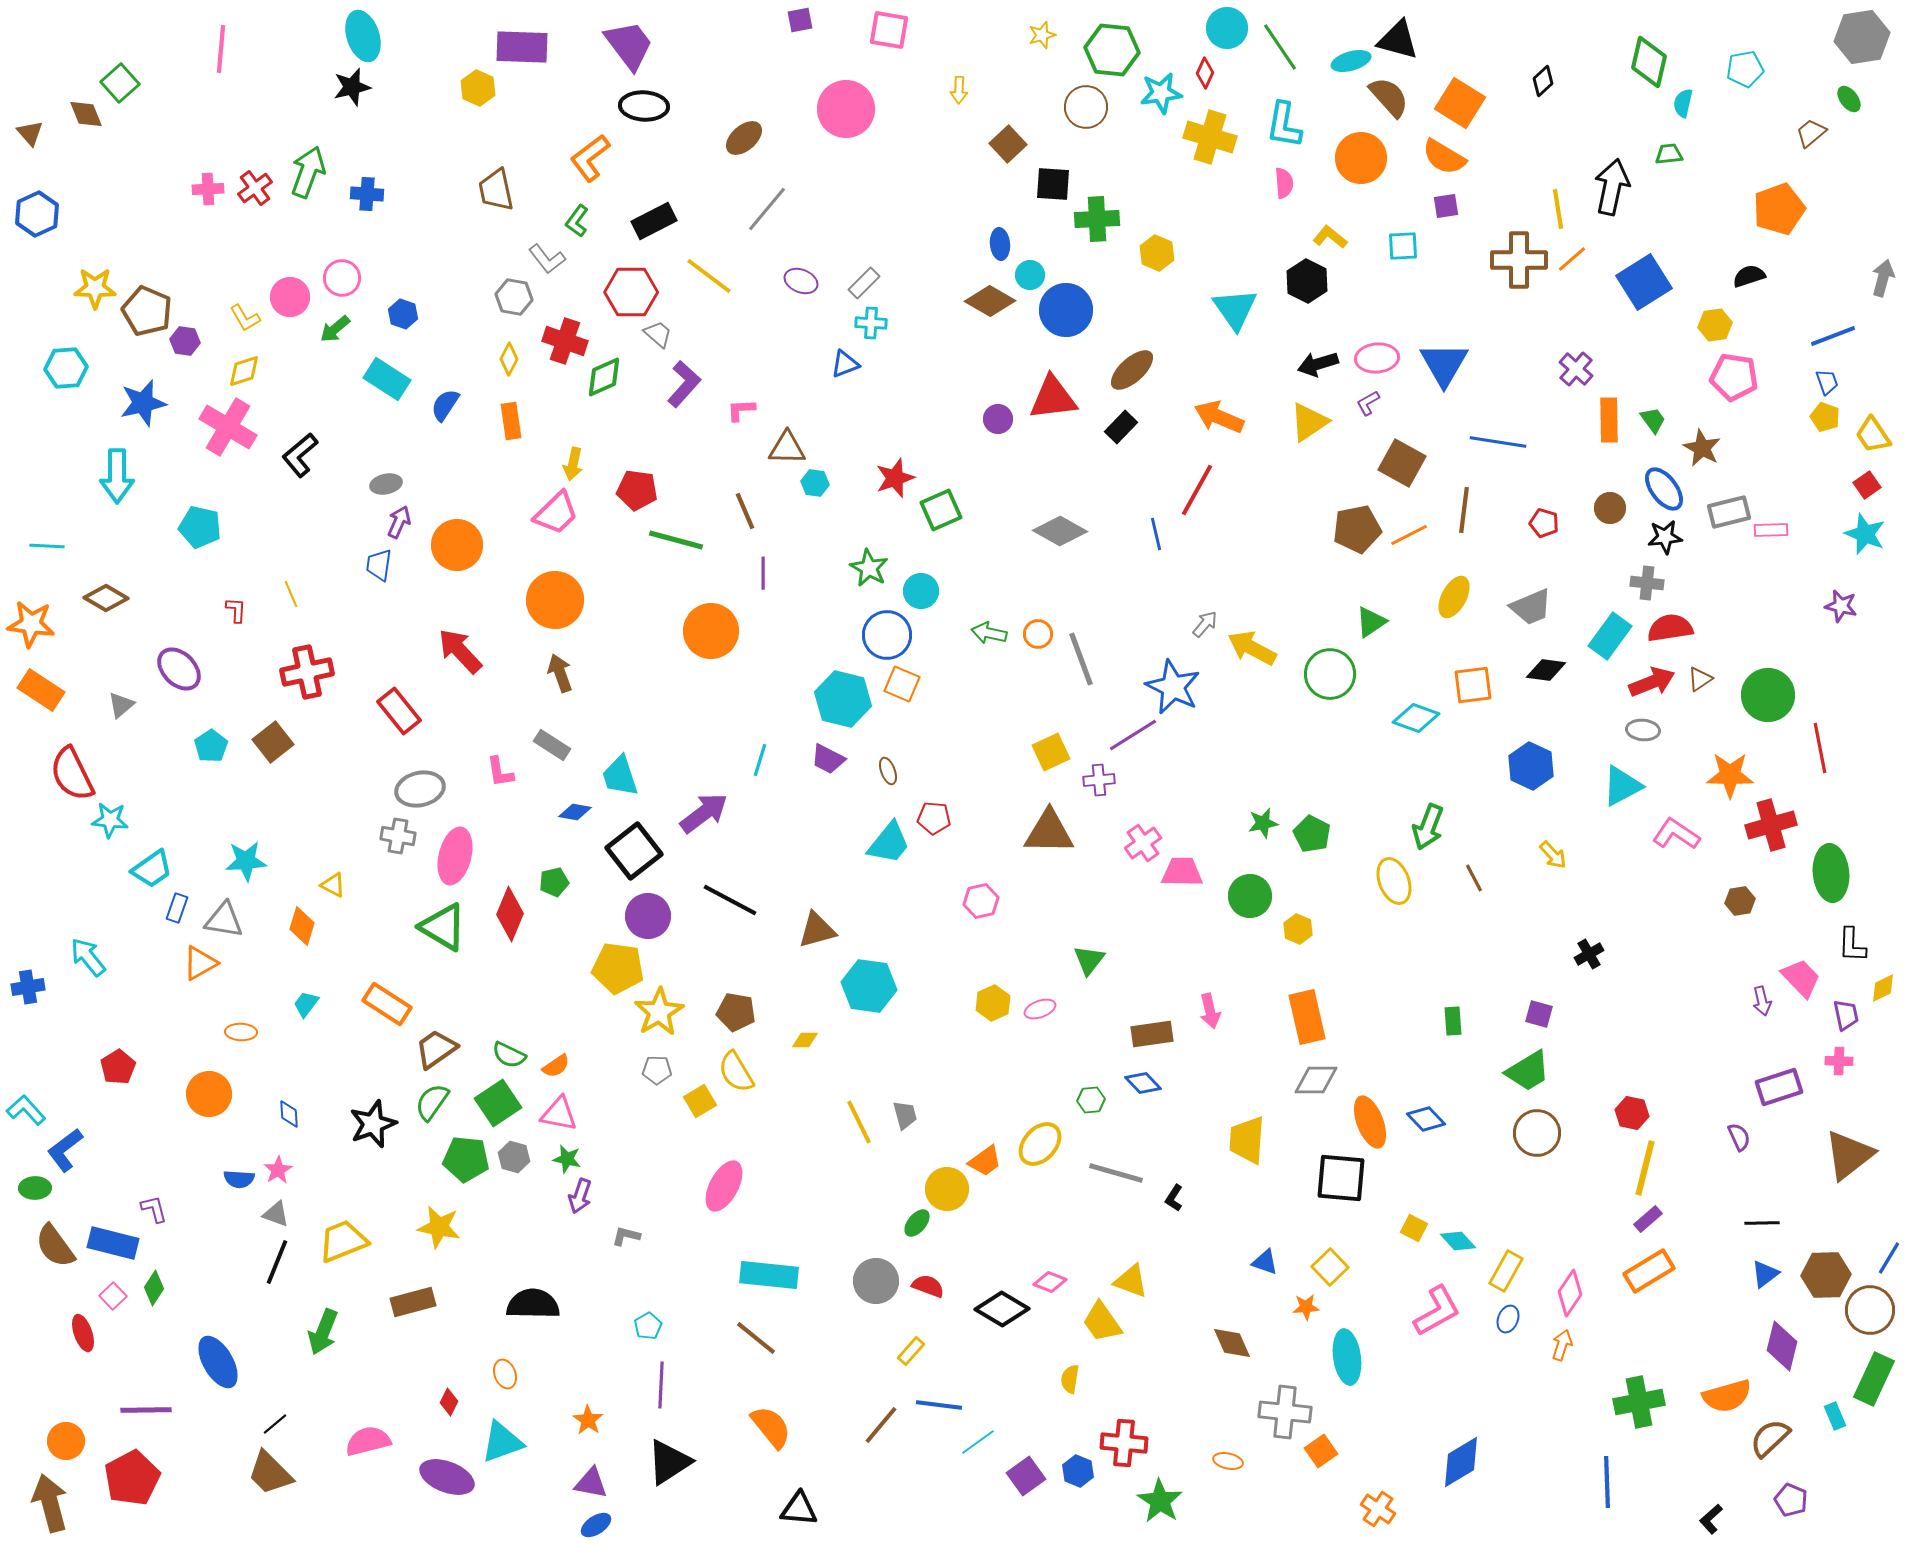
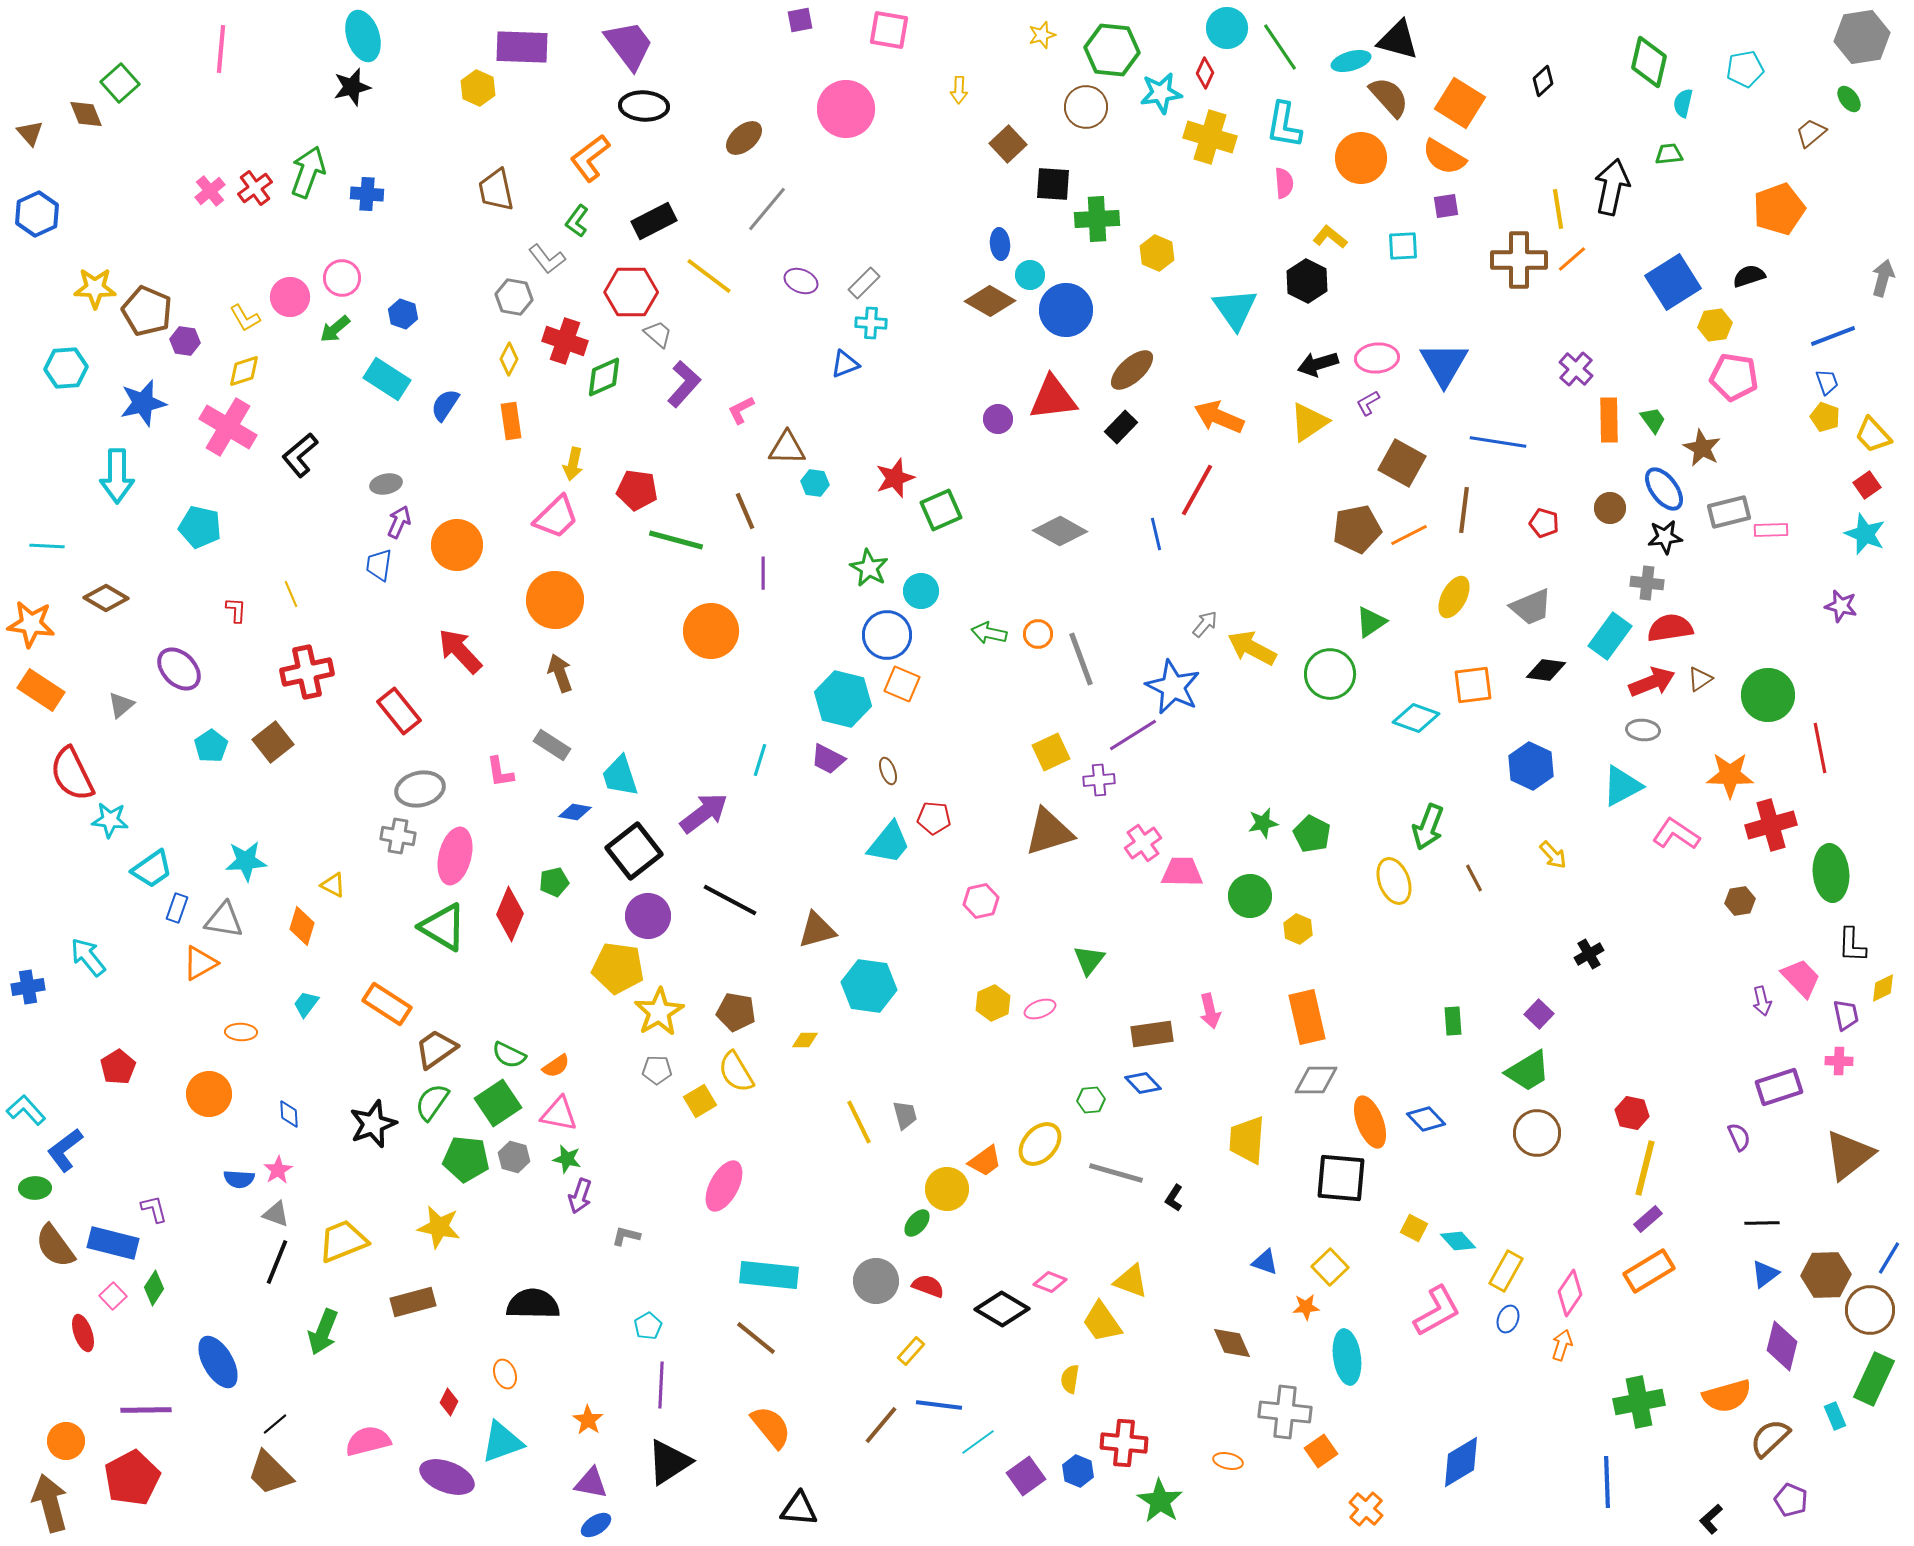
pink cross at (208, 189): moved 2 px right, 2 px down; rotated 36 degrees counterclockwise
blue square at (1644, 282): moved 29 px right
pink L-shape at (741, 410): rotated 24 degrees counterclockwise
yellow trapezoid at (1873, 435): rotated 9 degrees counterclockwise
pink trapezoid at (556, 513): moved 4 px down
brown triangle at (1049, 832): rotated 18 degrees counterclockwise
purple square at (1539, 1014): rotated 28 degrees clockwise
orange cross at (1378, 1509): moved 12 px left; rotated 8 degrees clockwise
